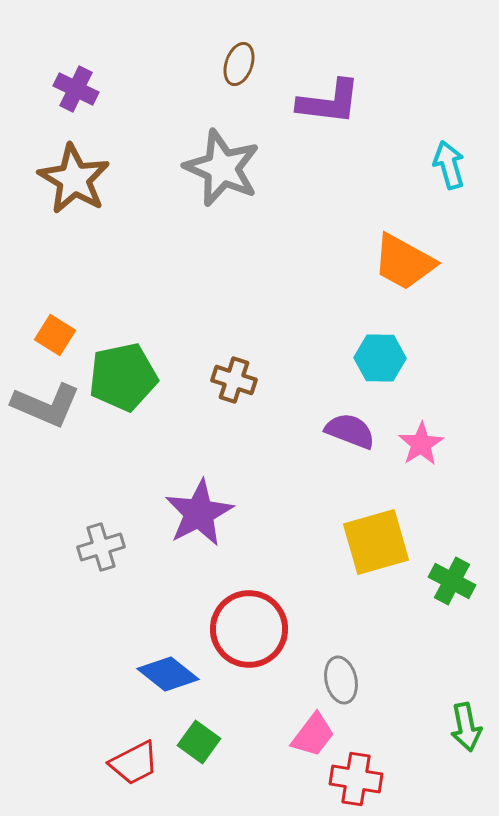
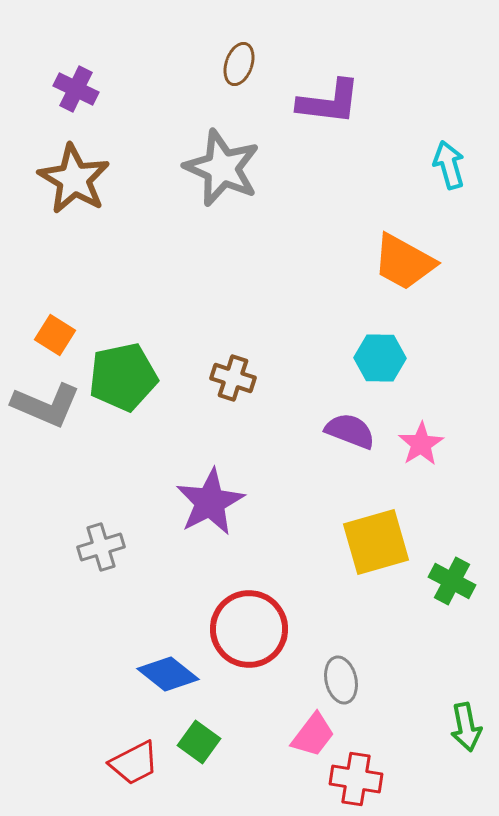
brown cross: moved 1 px left, 2 px up
purple star: moved 11 px right, 11 px up
